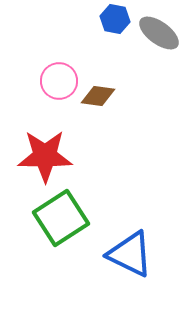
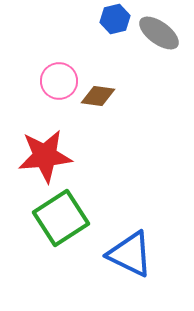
blue hexagon: rotated 24 degrees counterclockwise
red star: rotated 6 degrees counterclockwise
